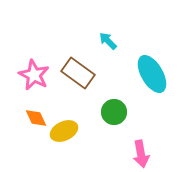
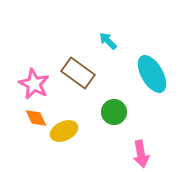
pink star: moved 9 px down
